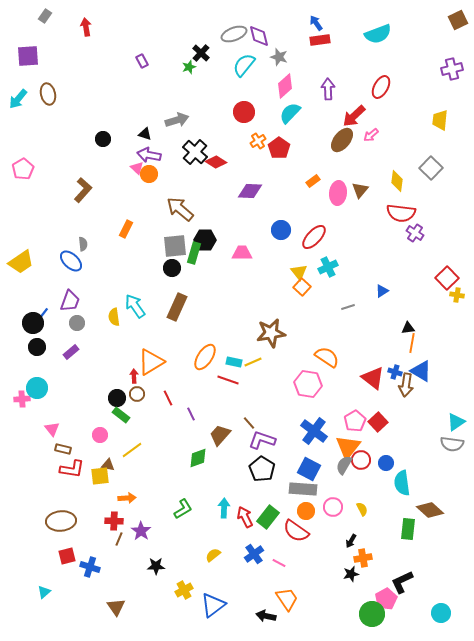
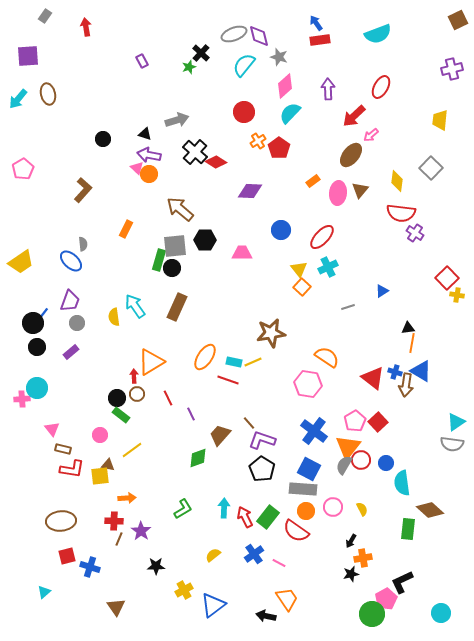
brown ellipse at (342, 140): moved 9 px right, 15 px down
red ellipse at (314, 237): moved 8 px right
green rectangle at (194, 253): moved 35 px left, 7 px down
yellow triangle at (299, 272): moved 3 px up
